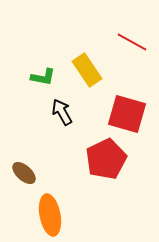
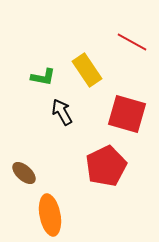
red pentagon: moved 7 px down
